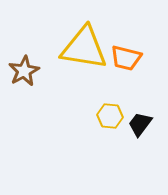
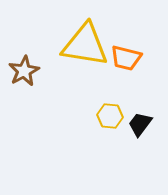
yellow triangle: moved 1 px right, 3 px up
